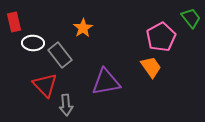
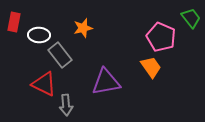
red rectangle: rotated 24 degrees clockwise
orange star: rotated 18 degrees clockwise
pink pentagon: rotated 20 degrees counterclockwise
white ellipse: moved 6 px right, 8 px up
red triangle: moved 1 px left, 1 px up; rotated 20 degrees counterclockwise
